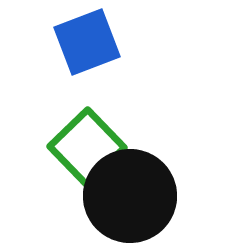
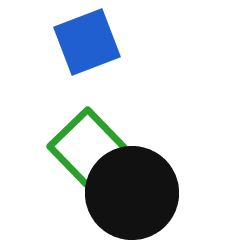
black circle: moved 2 px right, 3 px up
